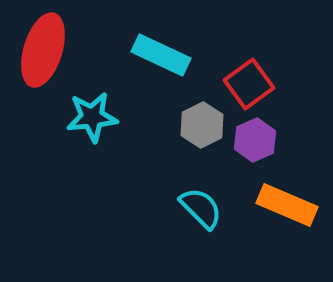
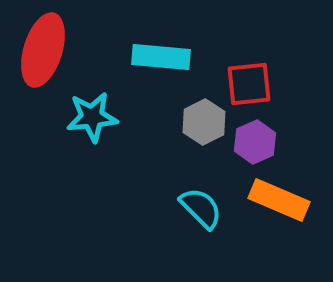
cyan rectangle: moved 2 px down; rotated 20 degrees counterclockwise
red square: rotated 30 degrees clockwise
gray hexagon: moved 2 px right, 3 px up
purple hexagon: moved 2 px down
orange rectangle: moved 8 px left, 5 px up
